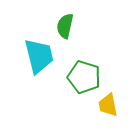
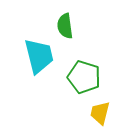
green semicircle: rotated 20 degrees counterclockwise
yellow trapezoid: moved 8 px left, 8 px down; rotated 25 degrees clockwise
